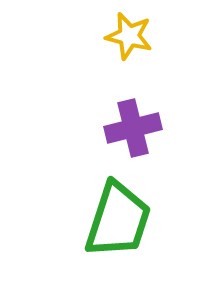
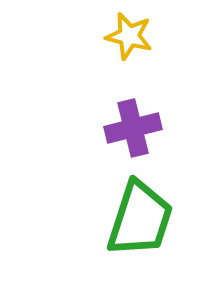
green trapezoid: moved 22 px right, 1 px up
